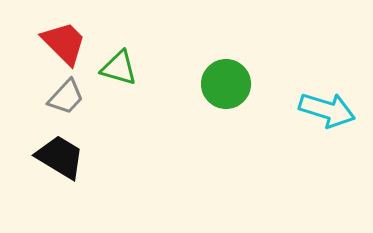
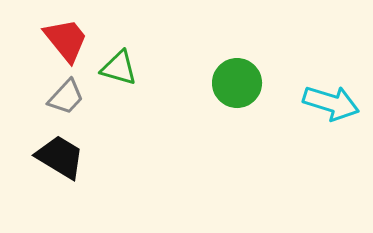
red trapezoid: moved 2 px right, 3 px up; rotated 6 degrees clockwise
green circle: moved 11 px right, 1 px up
cyan arrow: moved 4 px right, 7 px up
